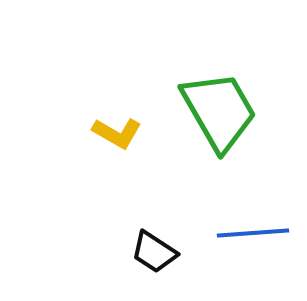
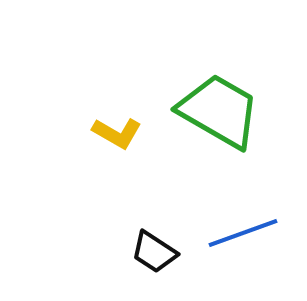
green trapezoid: rotated 30 degrees counterclockwise
blue line: moved 10 px left; rotated 16 degrees counterclockwise
